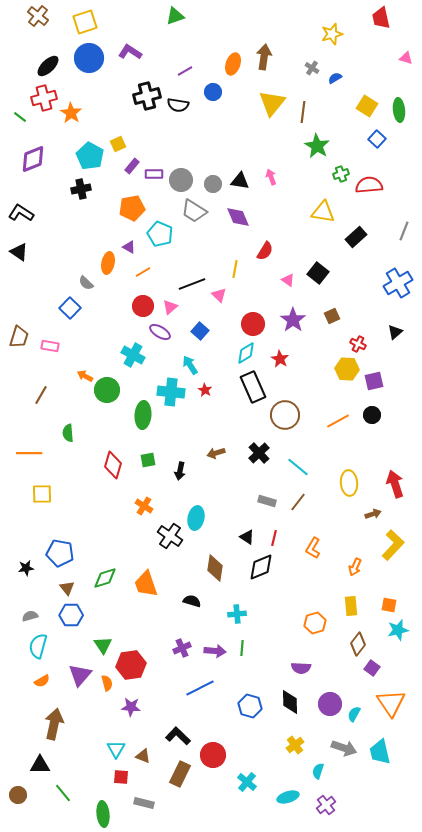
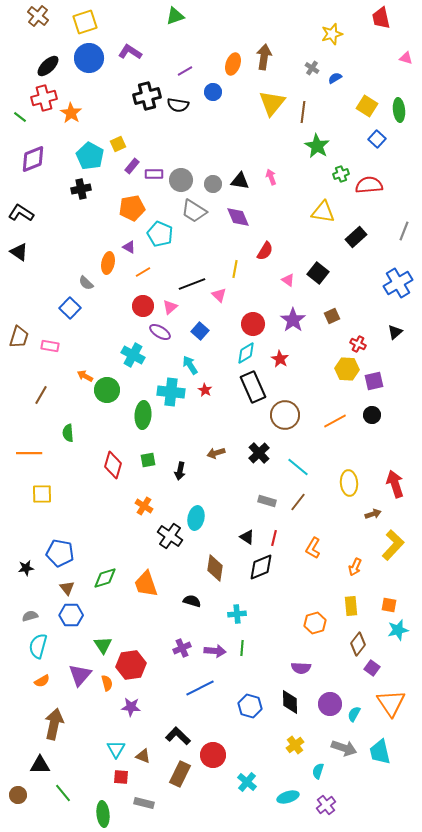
orange line at (338, 421): moved 3 px left
